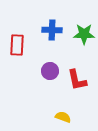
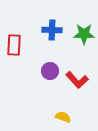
red rectangle: moved 3 px left
red L-shape: rotated 30 degrees counterclockwise
